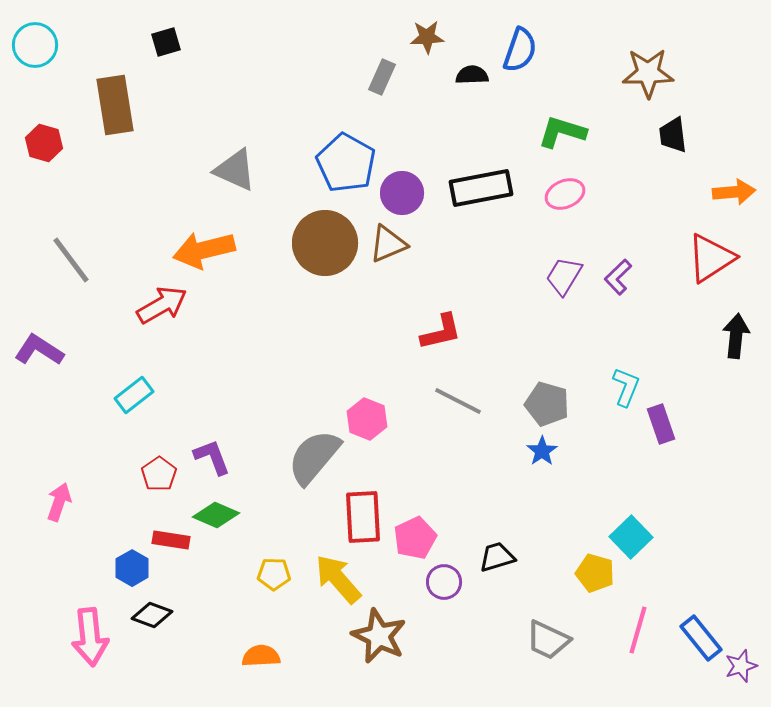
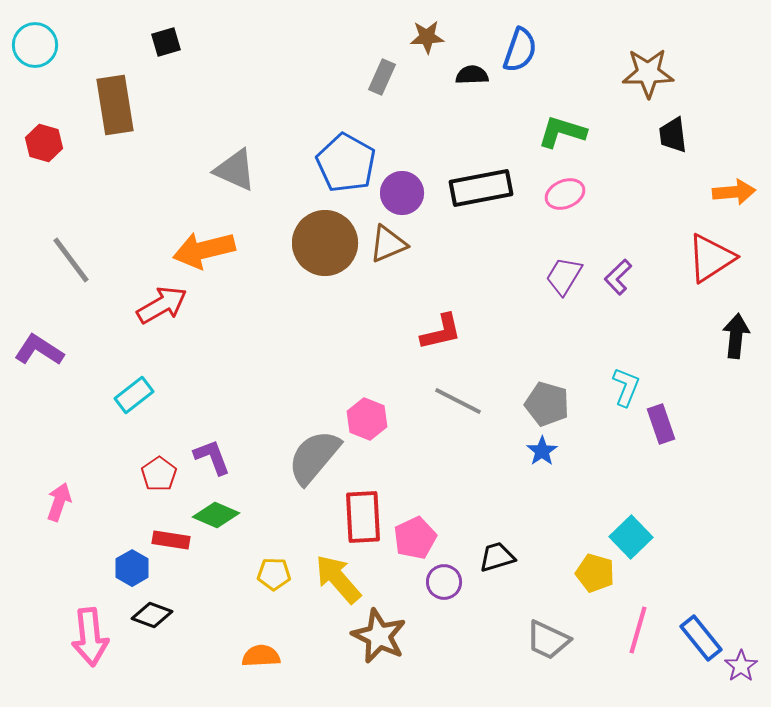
purple star at (741, 666): rotated 16 degrees counterclockwise
